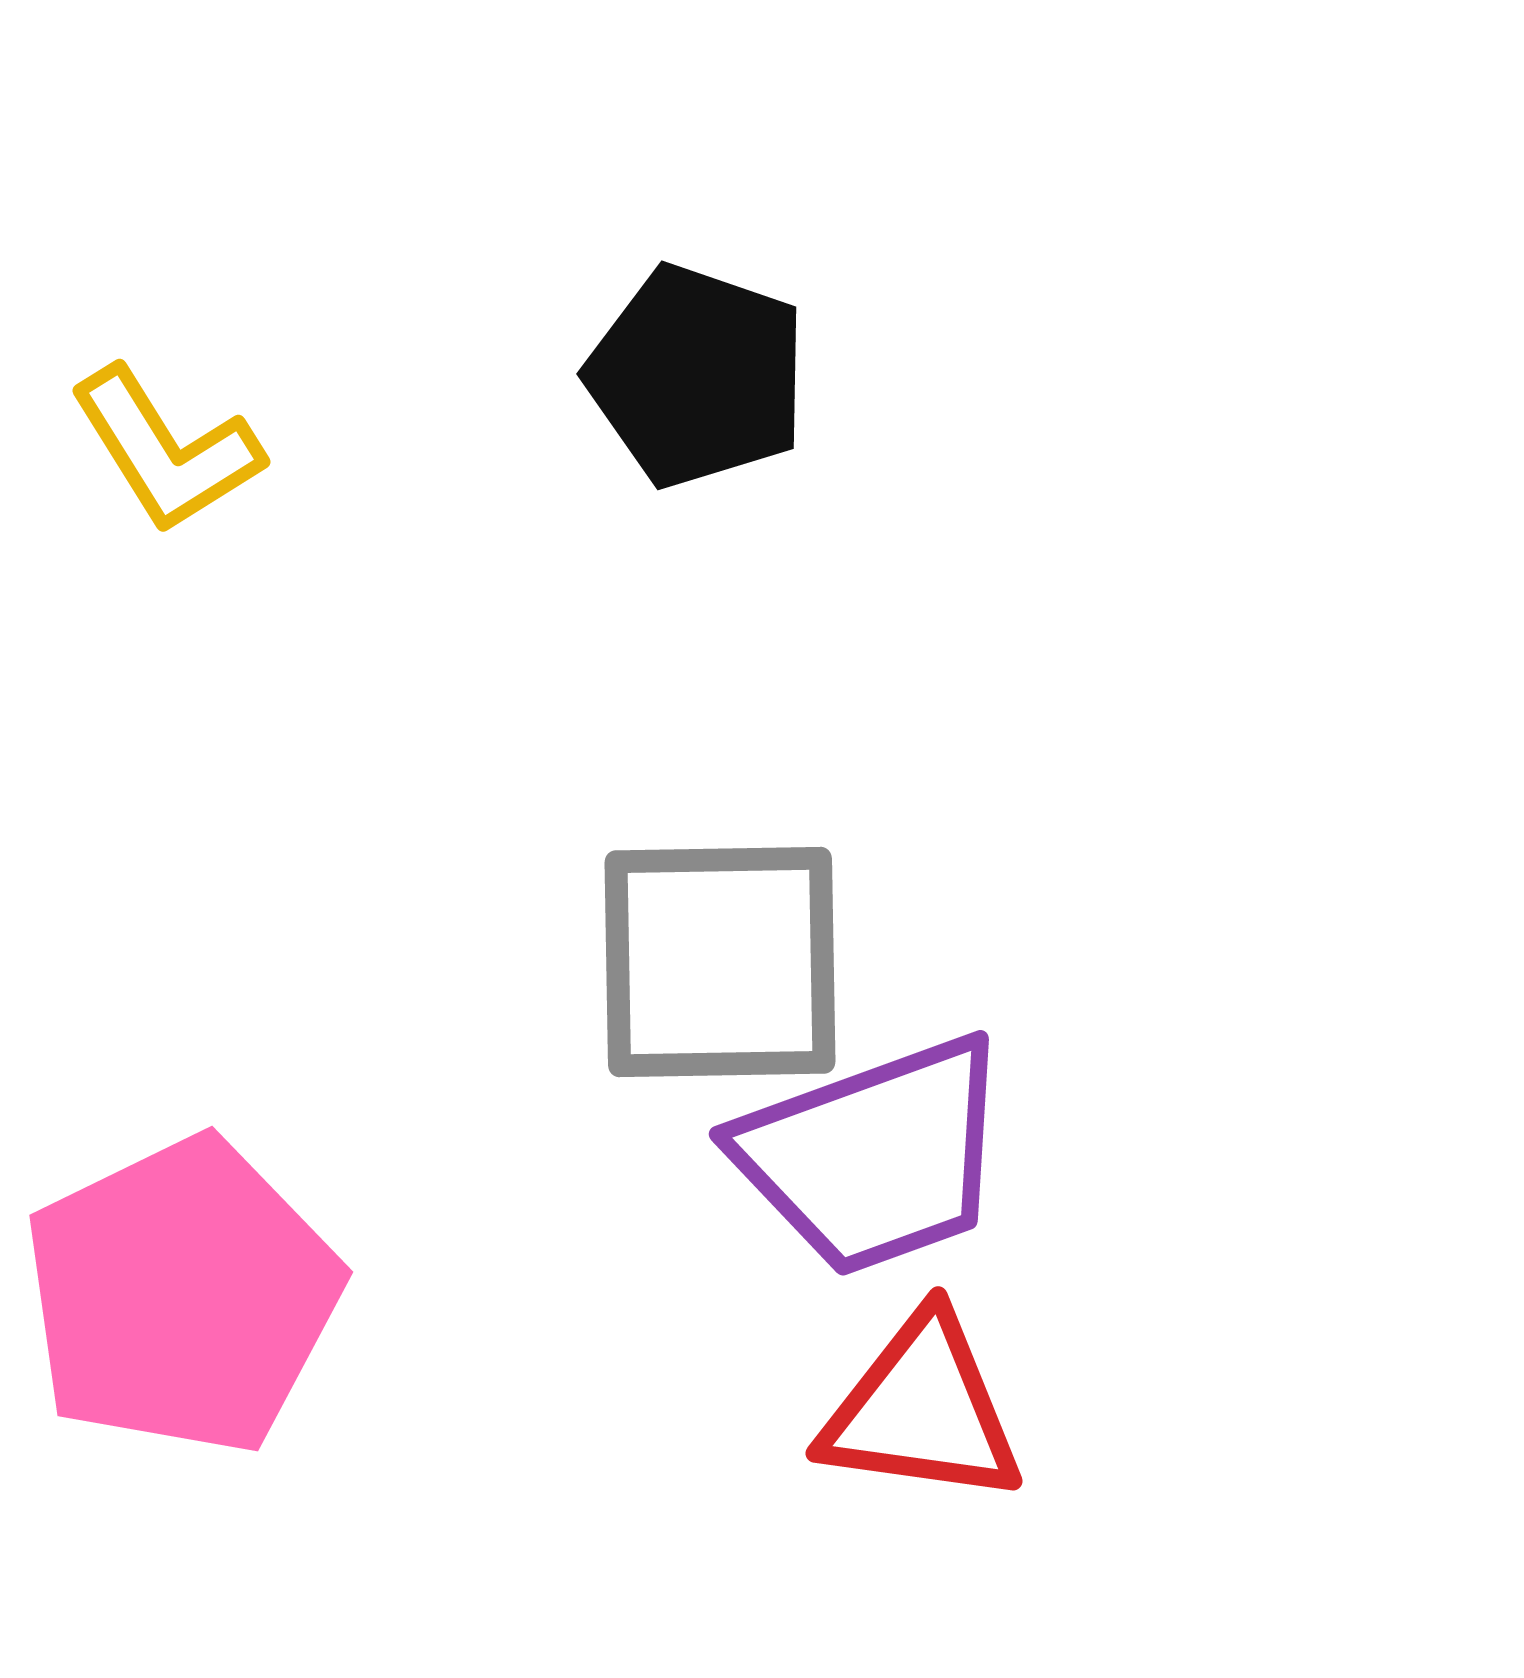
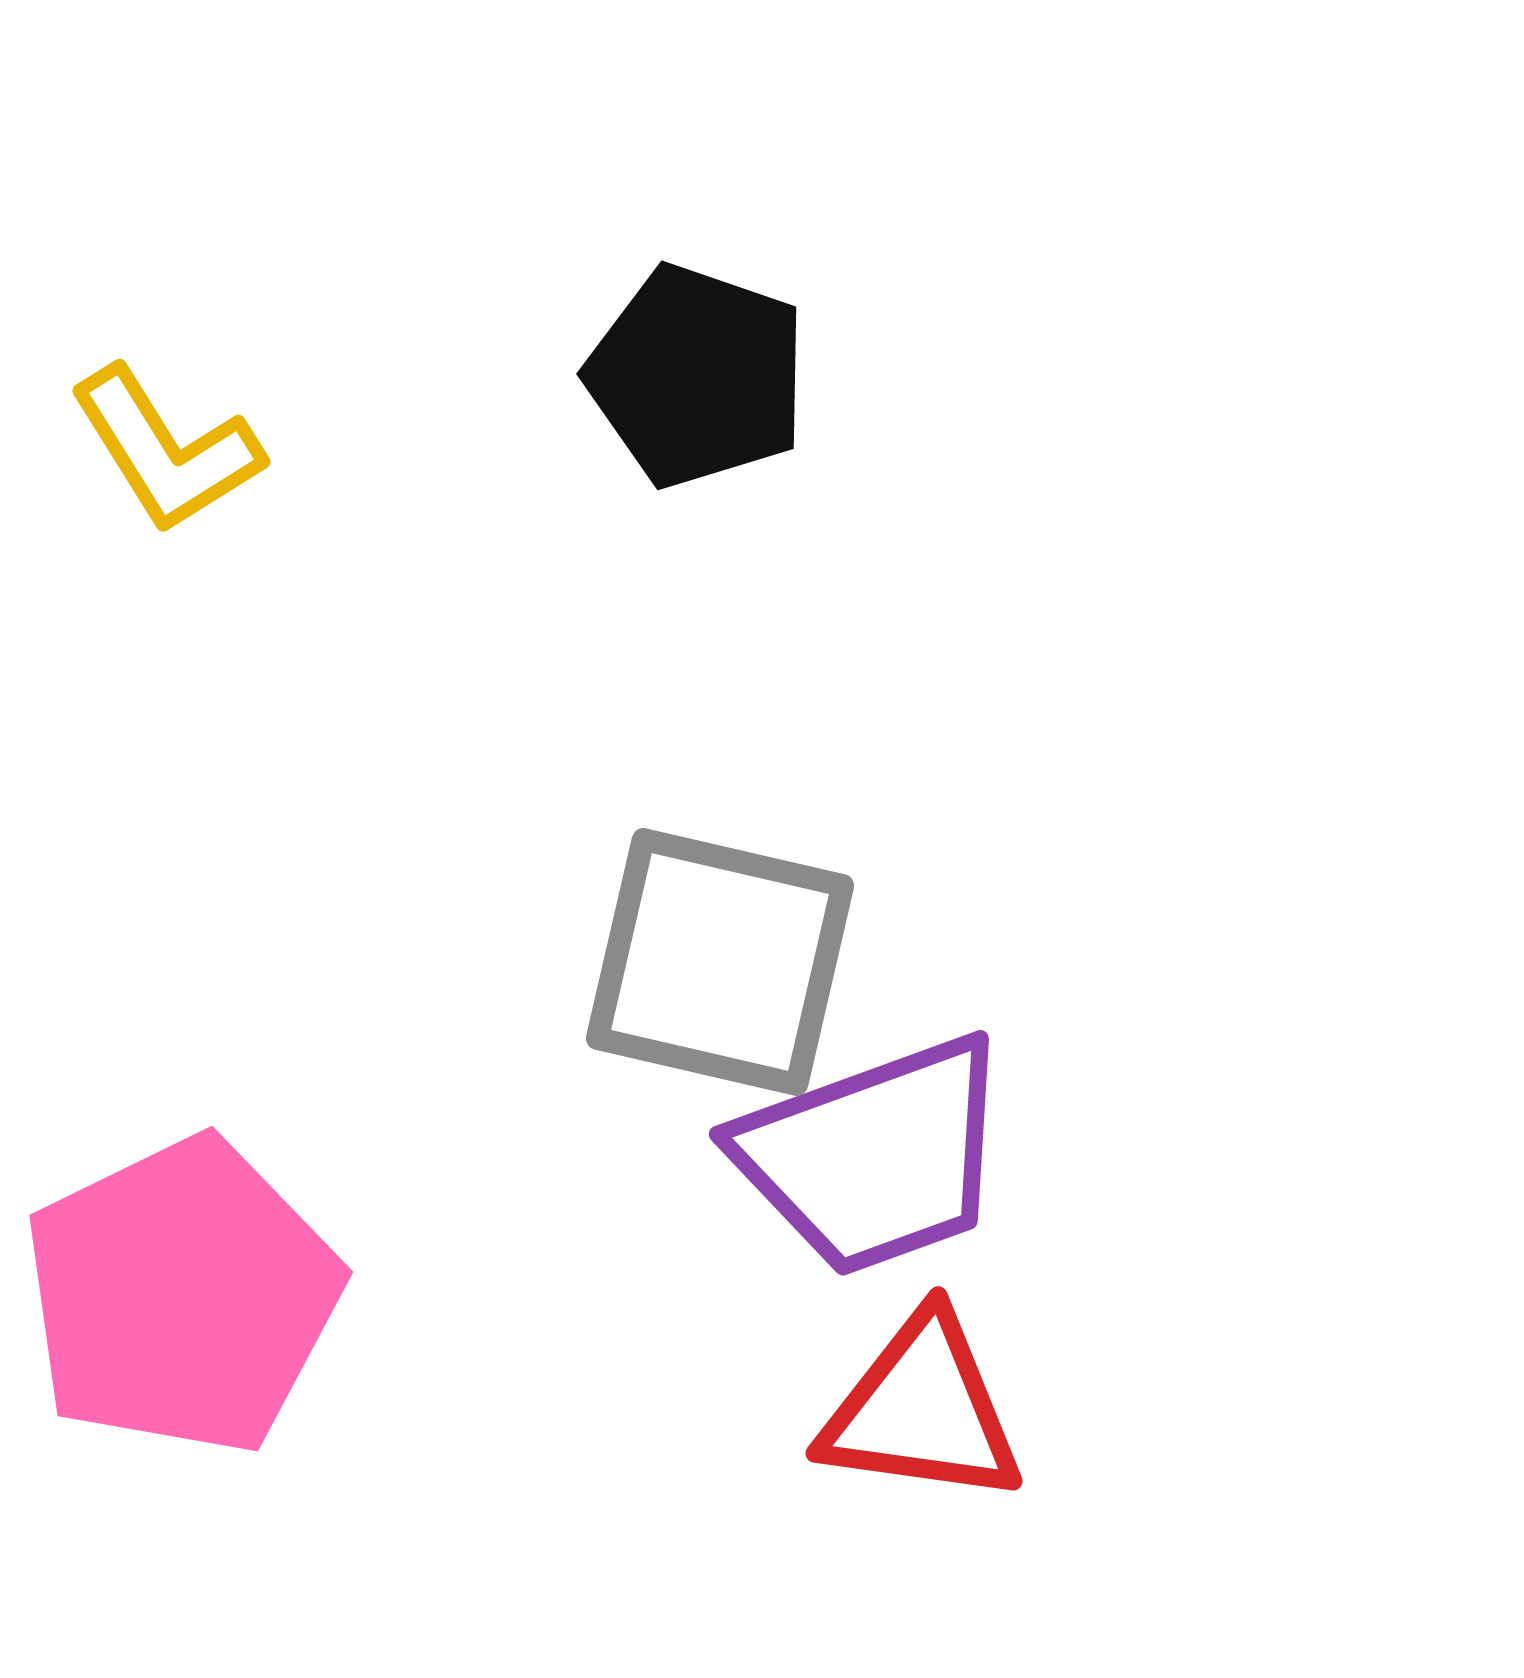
gray square: rotated 14 degrees clockwise
